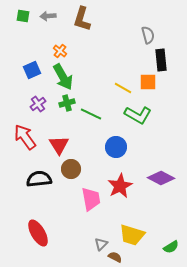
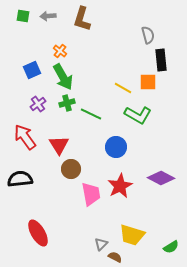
black semicircle: moved 19 px left
pink trapezoid: moved 5 px up
